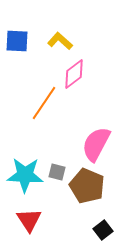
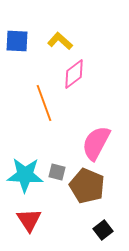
orange line: rotated 54 degrees counterclockwise
pink semicircle: moved 1 px up
